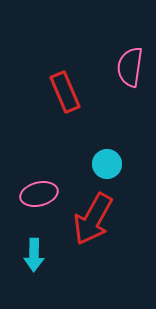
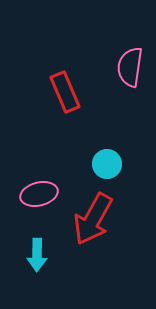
cyan arrow: moved 3 px right
